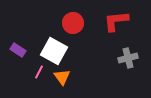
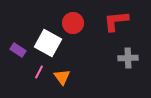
white square: moved 6 px left, 8 px up
gray cross: rotated 12 degrees clockwise
